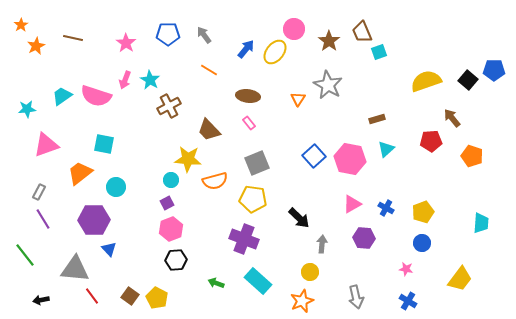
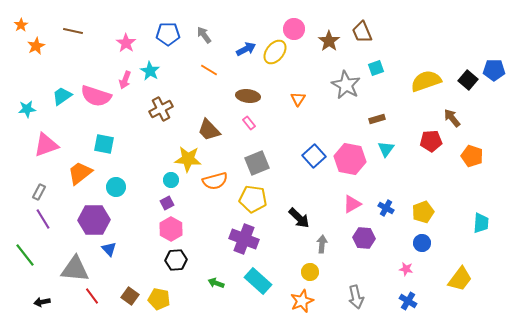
brown line at (73, 38): moved 7 px up
blue arrow at (246, 49): rotated 24 degrees clockwise
cyan square at (379, 52): moved 3 px left, 16 px down
cyan star at (150, 80): moved 9 px up
gray star at (328, 85): moved 18 px right
brown cross at (169, 106): moved 8 px left, 3 px down
cyan triangle at (386, 149): rotated 12 degrees counterclockwise
pink hexagon at (171, 229): rotated 10 degrees counterclockwise
yellow pentagon at (157, 298): moved 2 px right, 1 px down; rotated 15 degrees counterclockwise
black arrow at (41, 300): moved 1 px right, 2 px down
